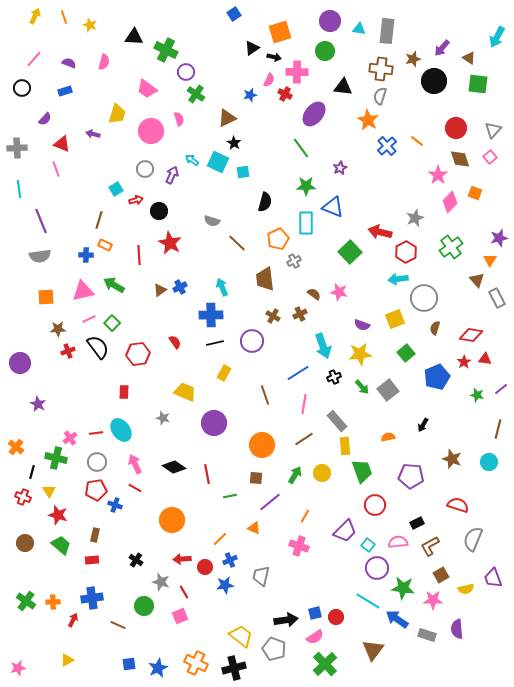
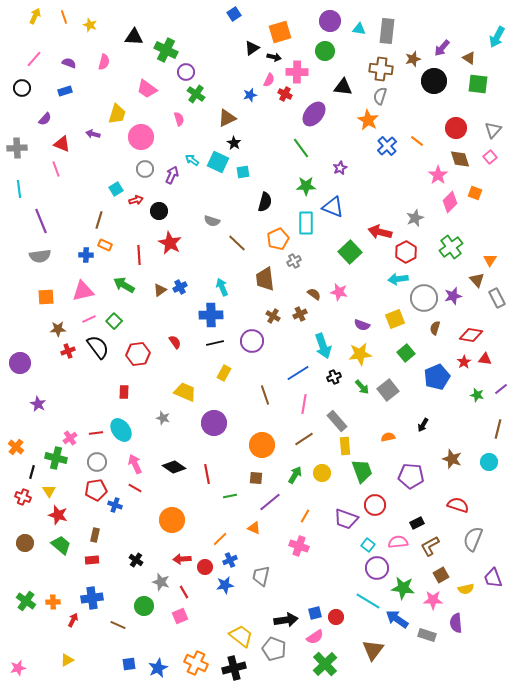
pink circle at (151, 131): moved 10 px left, 6 px down
purple star at (499, 238): moved 46 px left, 58 px down
green arrow at (114, 285): moved 10 px right
green square at (112, 323): moved 2 px right, 2 px up
purple trapezoid at (345, 531): moved 1 px right, 12 px up; rotated 65 degrees clockwise
purple semicircle at (457, 629): moved 1 px left, 6 px up
